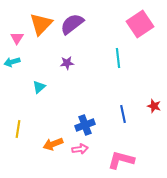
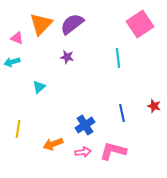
pink triangle: rotated 40 degrees counterclockwise
purple star: moved 6 px up; rotated 16 degrees clockwise
blue line: moved 1 px left, 1 px up
blue cross: rotated 12 degrees counterclockwise
pink arrow: moved 3 px right, 3 px down
pink L-shape: moved 8 px left, 9 px up
